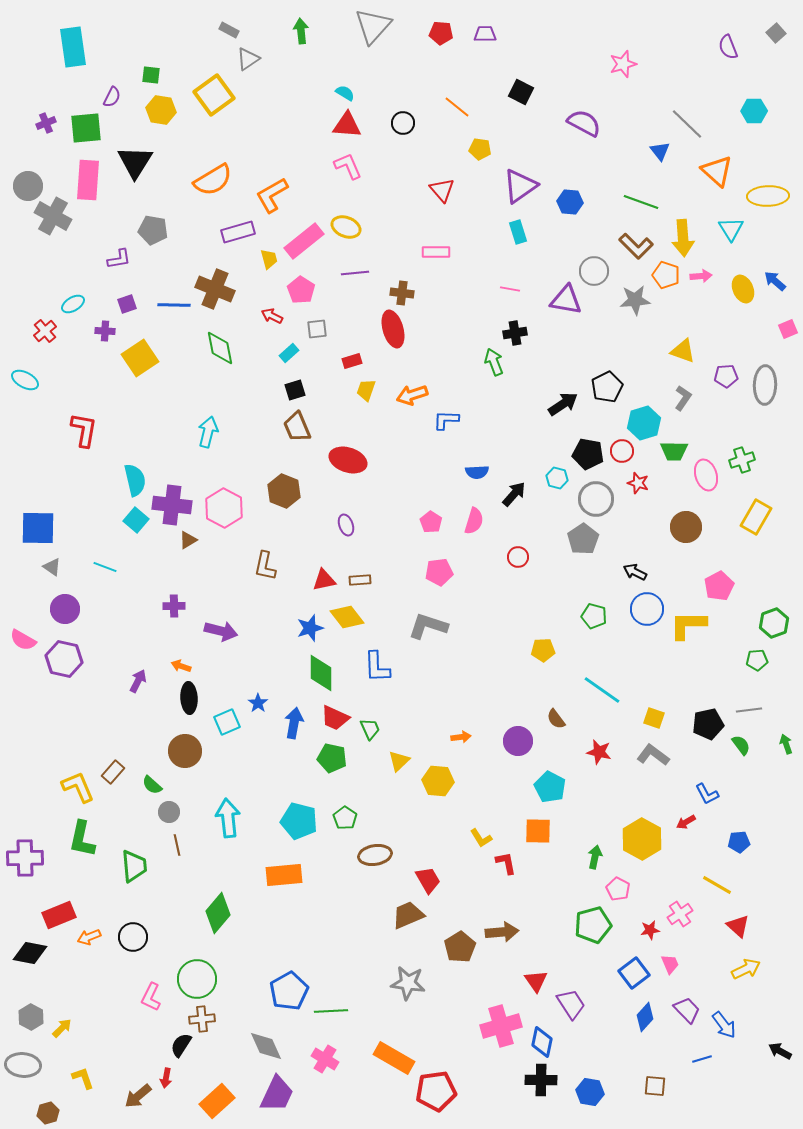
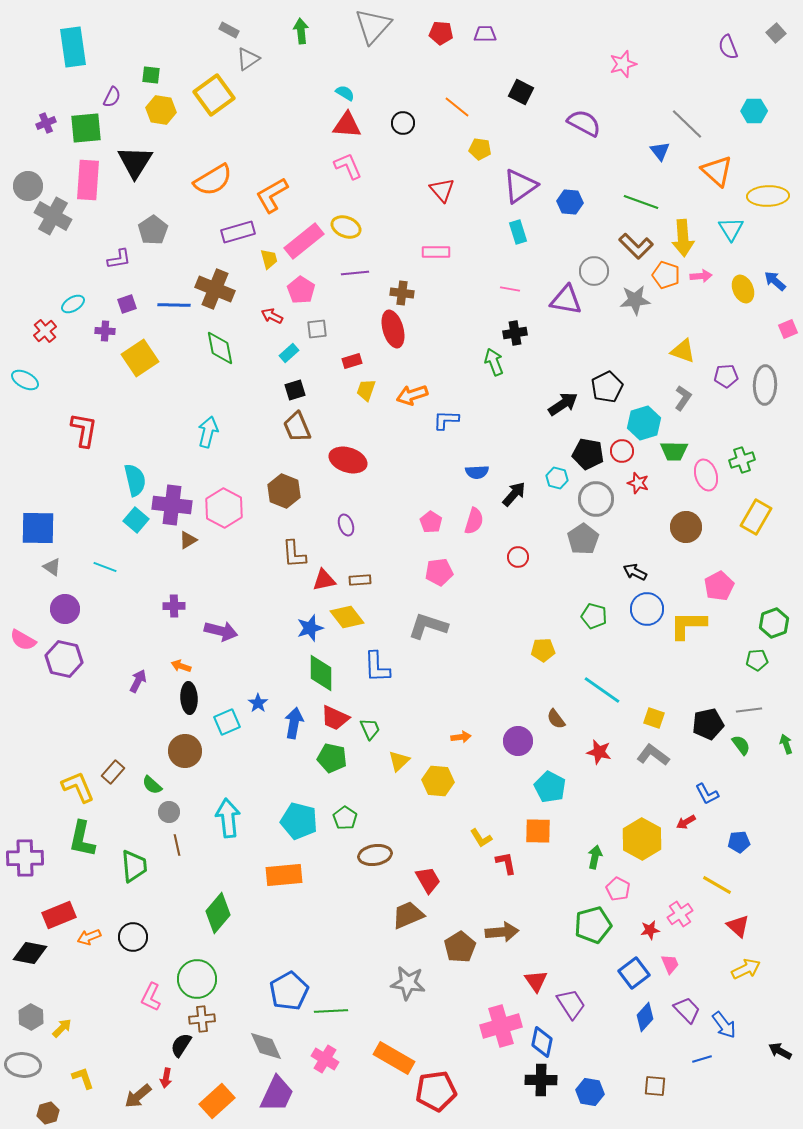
gray pentagon at (153, 230): rotated 28 degrees clockwise
brown L-shape at (265, 566): moved 29 px right, 12 px up; rotated 16 degrees counterclockwise
